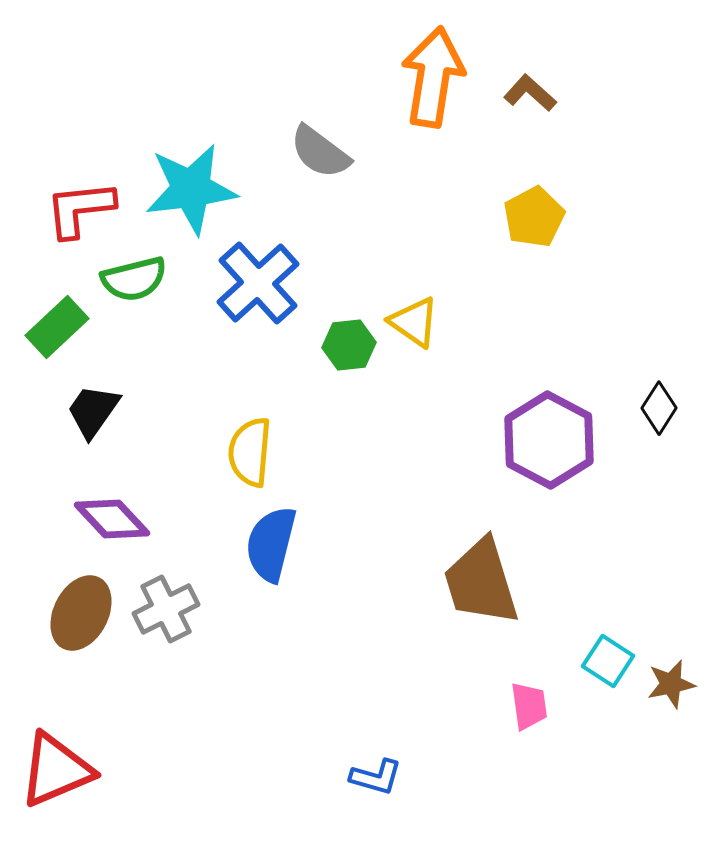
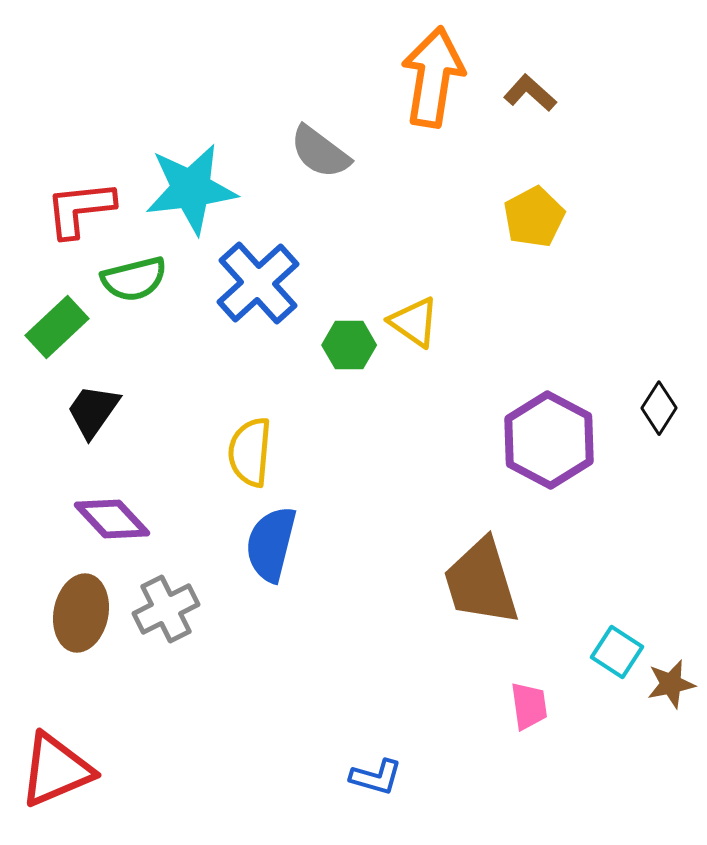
green hexagon: rotated 6 degrees clockwise
brown ellipse: rotated 16 degrees counterclockwise
cyan square: moved 9 px right, 9 px up
